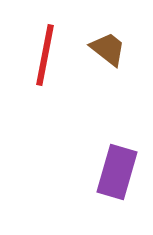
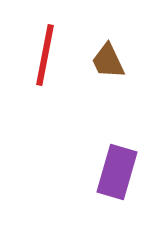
brown trapezoid: moved 12 px down; rotated 153 degrees counterclockwise
